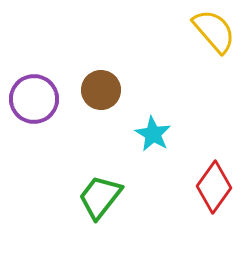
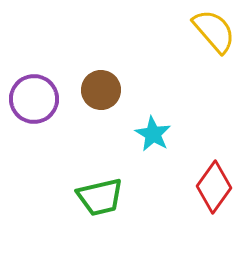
green trapezoid: rotated 141 degrees counterclockwise
